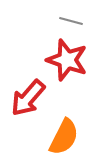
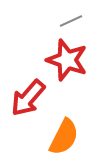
gray line: rotated 40 degrees counterclockwise
